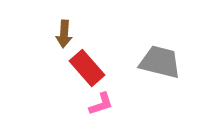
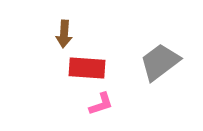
gray trapezoid: rotated 51 degrees counterclockwise
red rectangle: rotated 45 degrees counterclockwise
